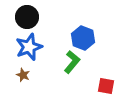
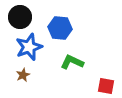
black circle: moved 7 px left
blue hexagon: moved 23 px left, 10 px up; rotated 15 degrees counterclockwise
green L-shape: rotated 105 degrees counterclockwise
brown star: rotated 24 degrees clockwise
